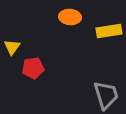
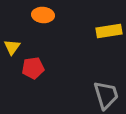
orange ellipse: moved 27 px left, 2 px up
